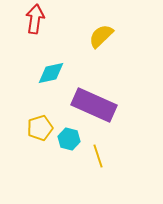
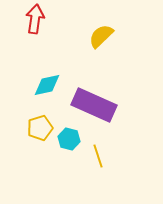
cyan diamond: moved 4 px left, 12 px down
